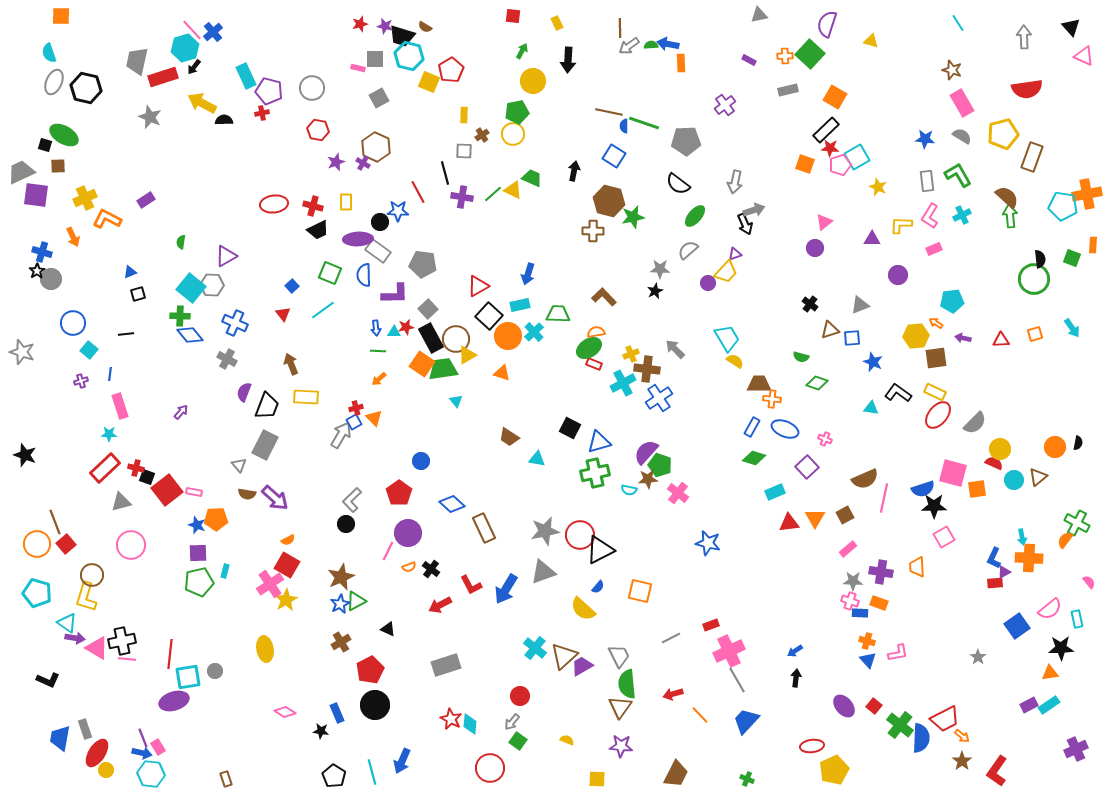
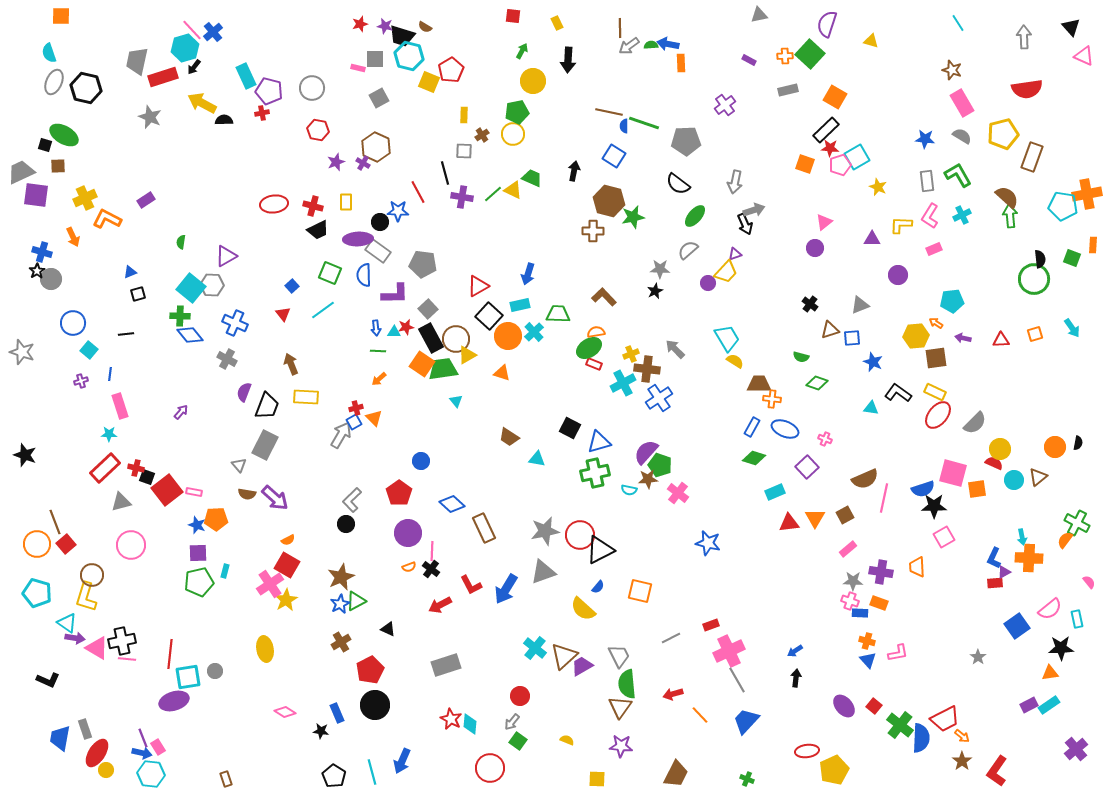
pink line at (388, 551): moved 44 px right; rotated 24 degrees counterclockwise
red ellipse at (812, 746): moved 5 px left, 5 px down
purple cross at (1076, 749): rotated 15 degrees counterclockwise
